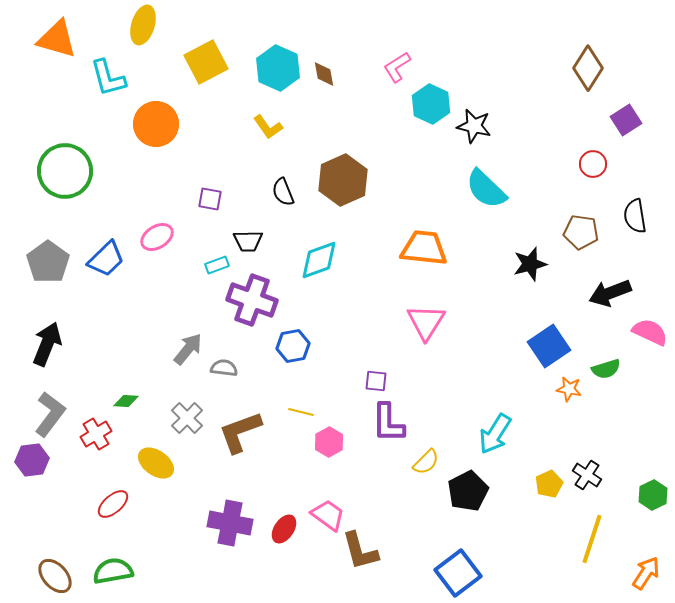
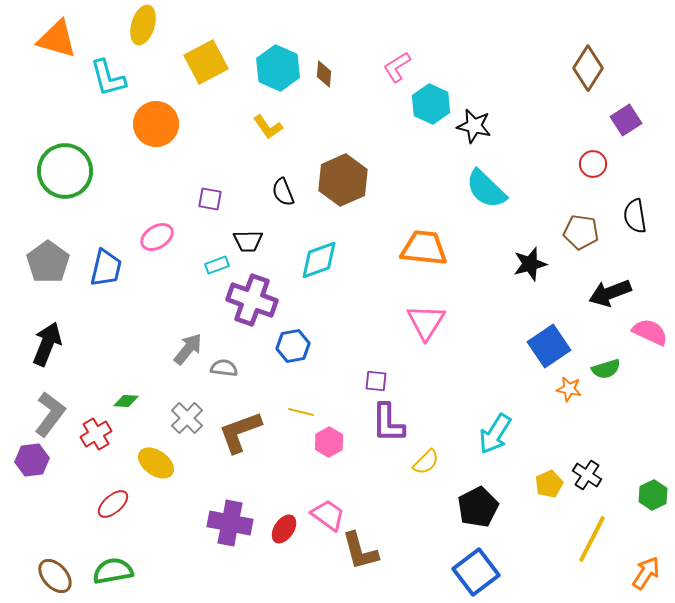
brown diamond at (324, 74): rotated 16 degrees clockwise
blue trapezoid at (106, 259): moved 9 px down; rotated 33 degrees counterclockwise
black pentagon at (468, 491): moved 10 px right, 16 px down
yellow line at (592, 539): rotated 9 degrees clockwise
blue square at (458, 573): moved 18 px right, 1 px up
